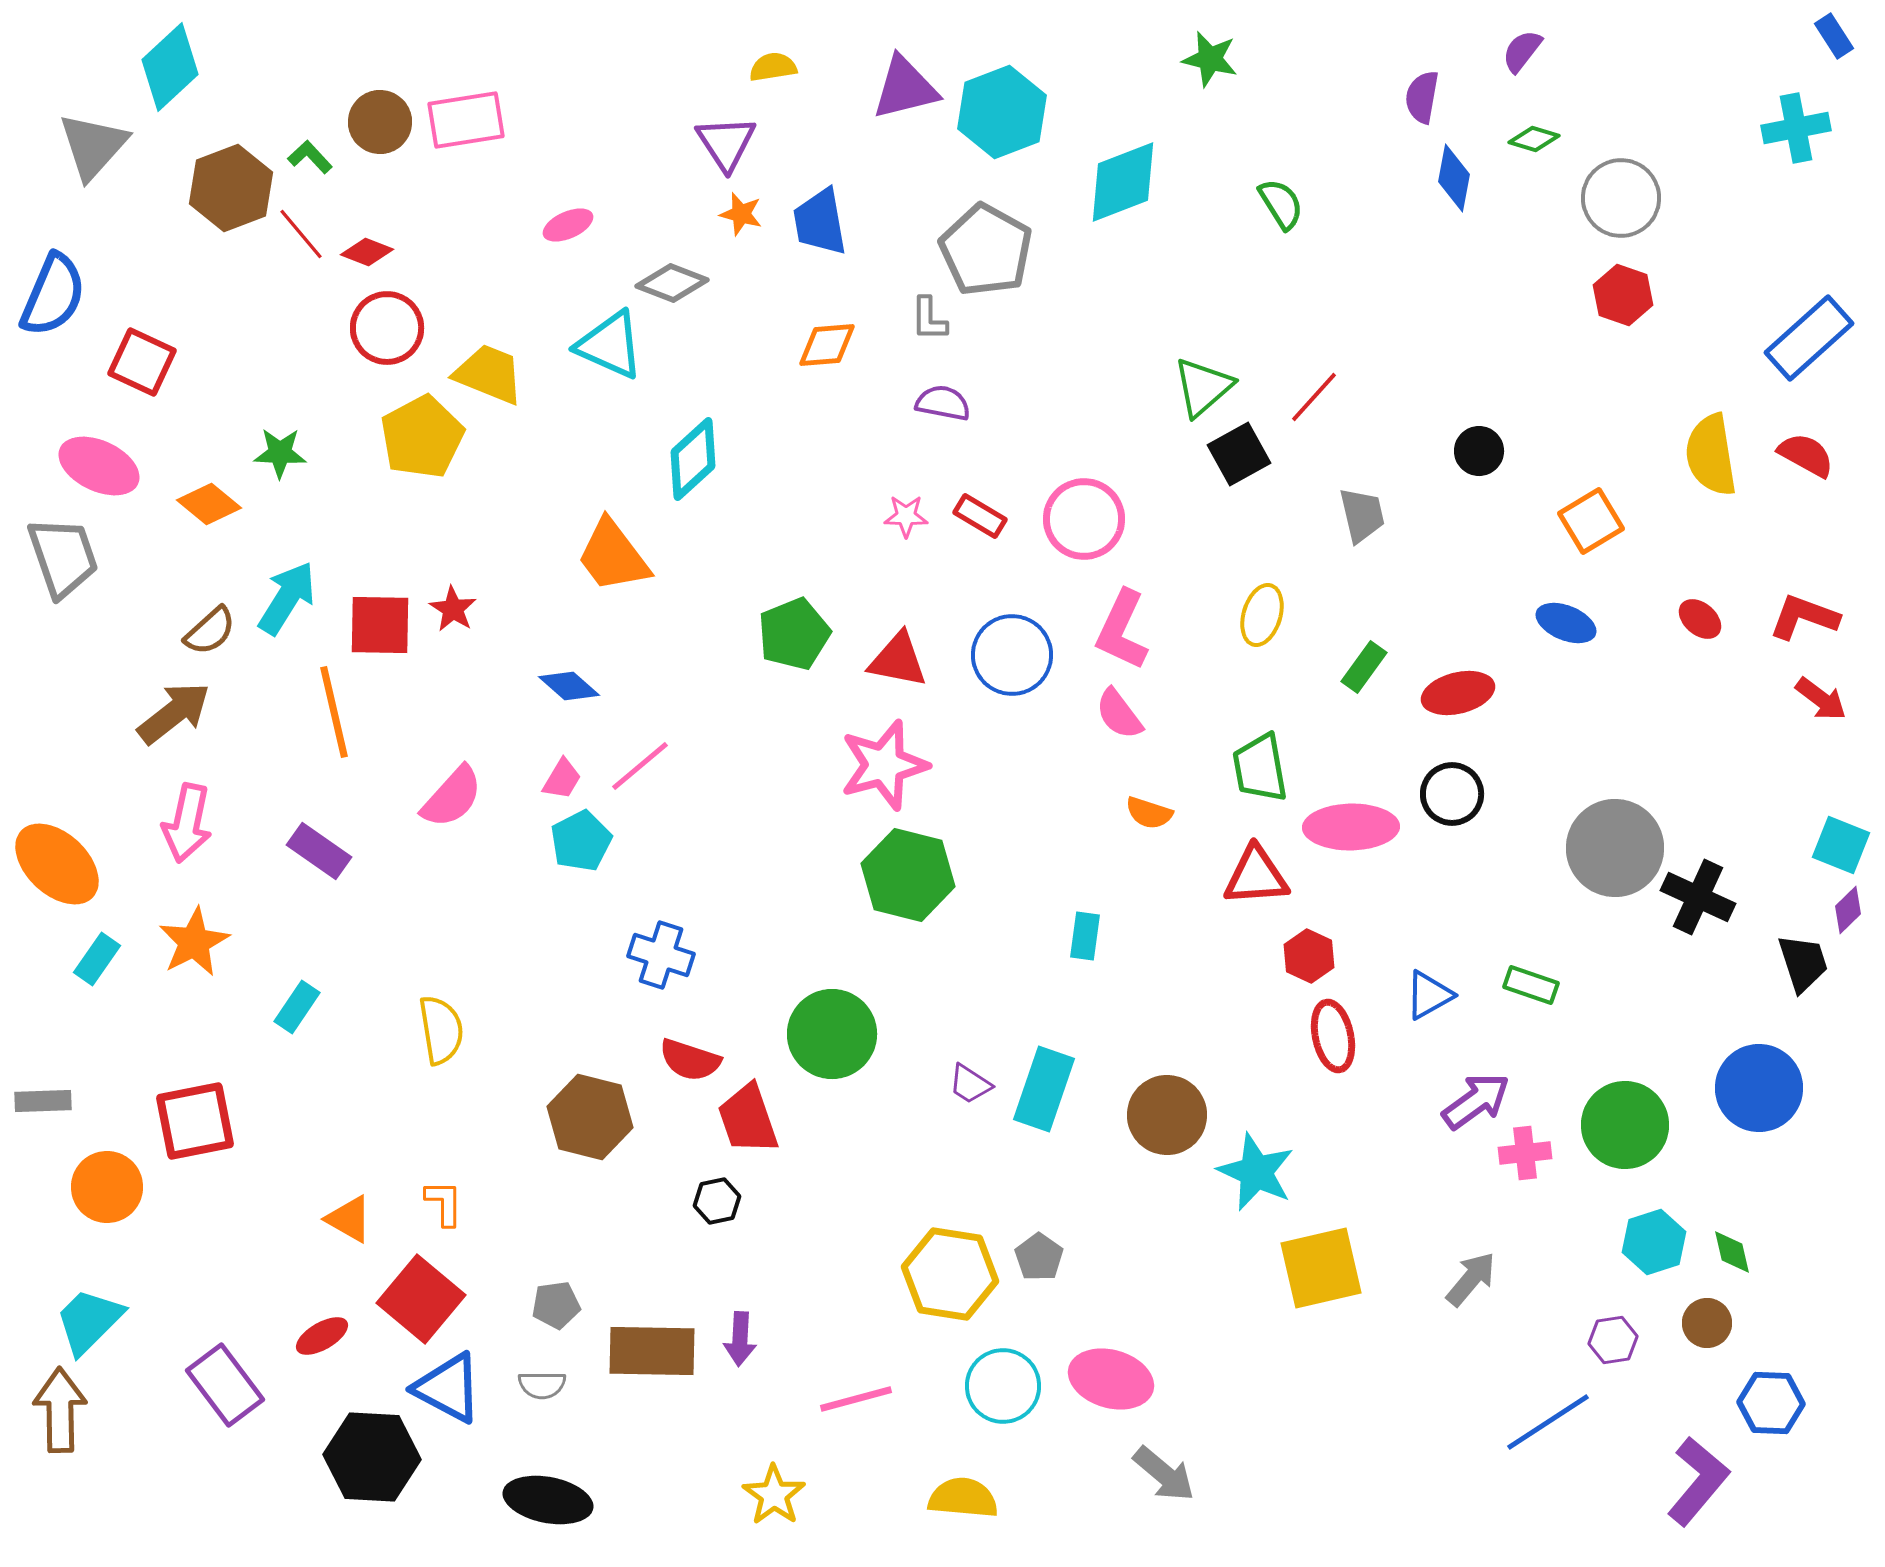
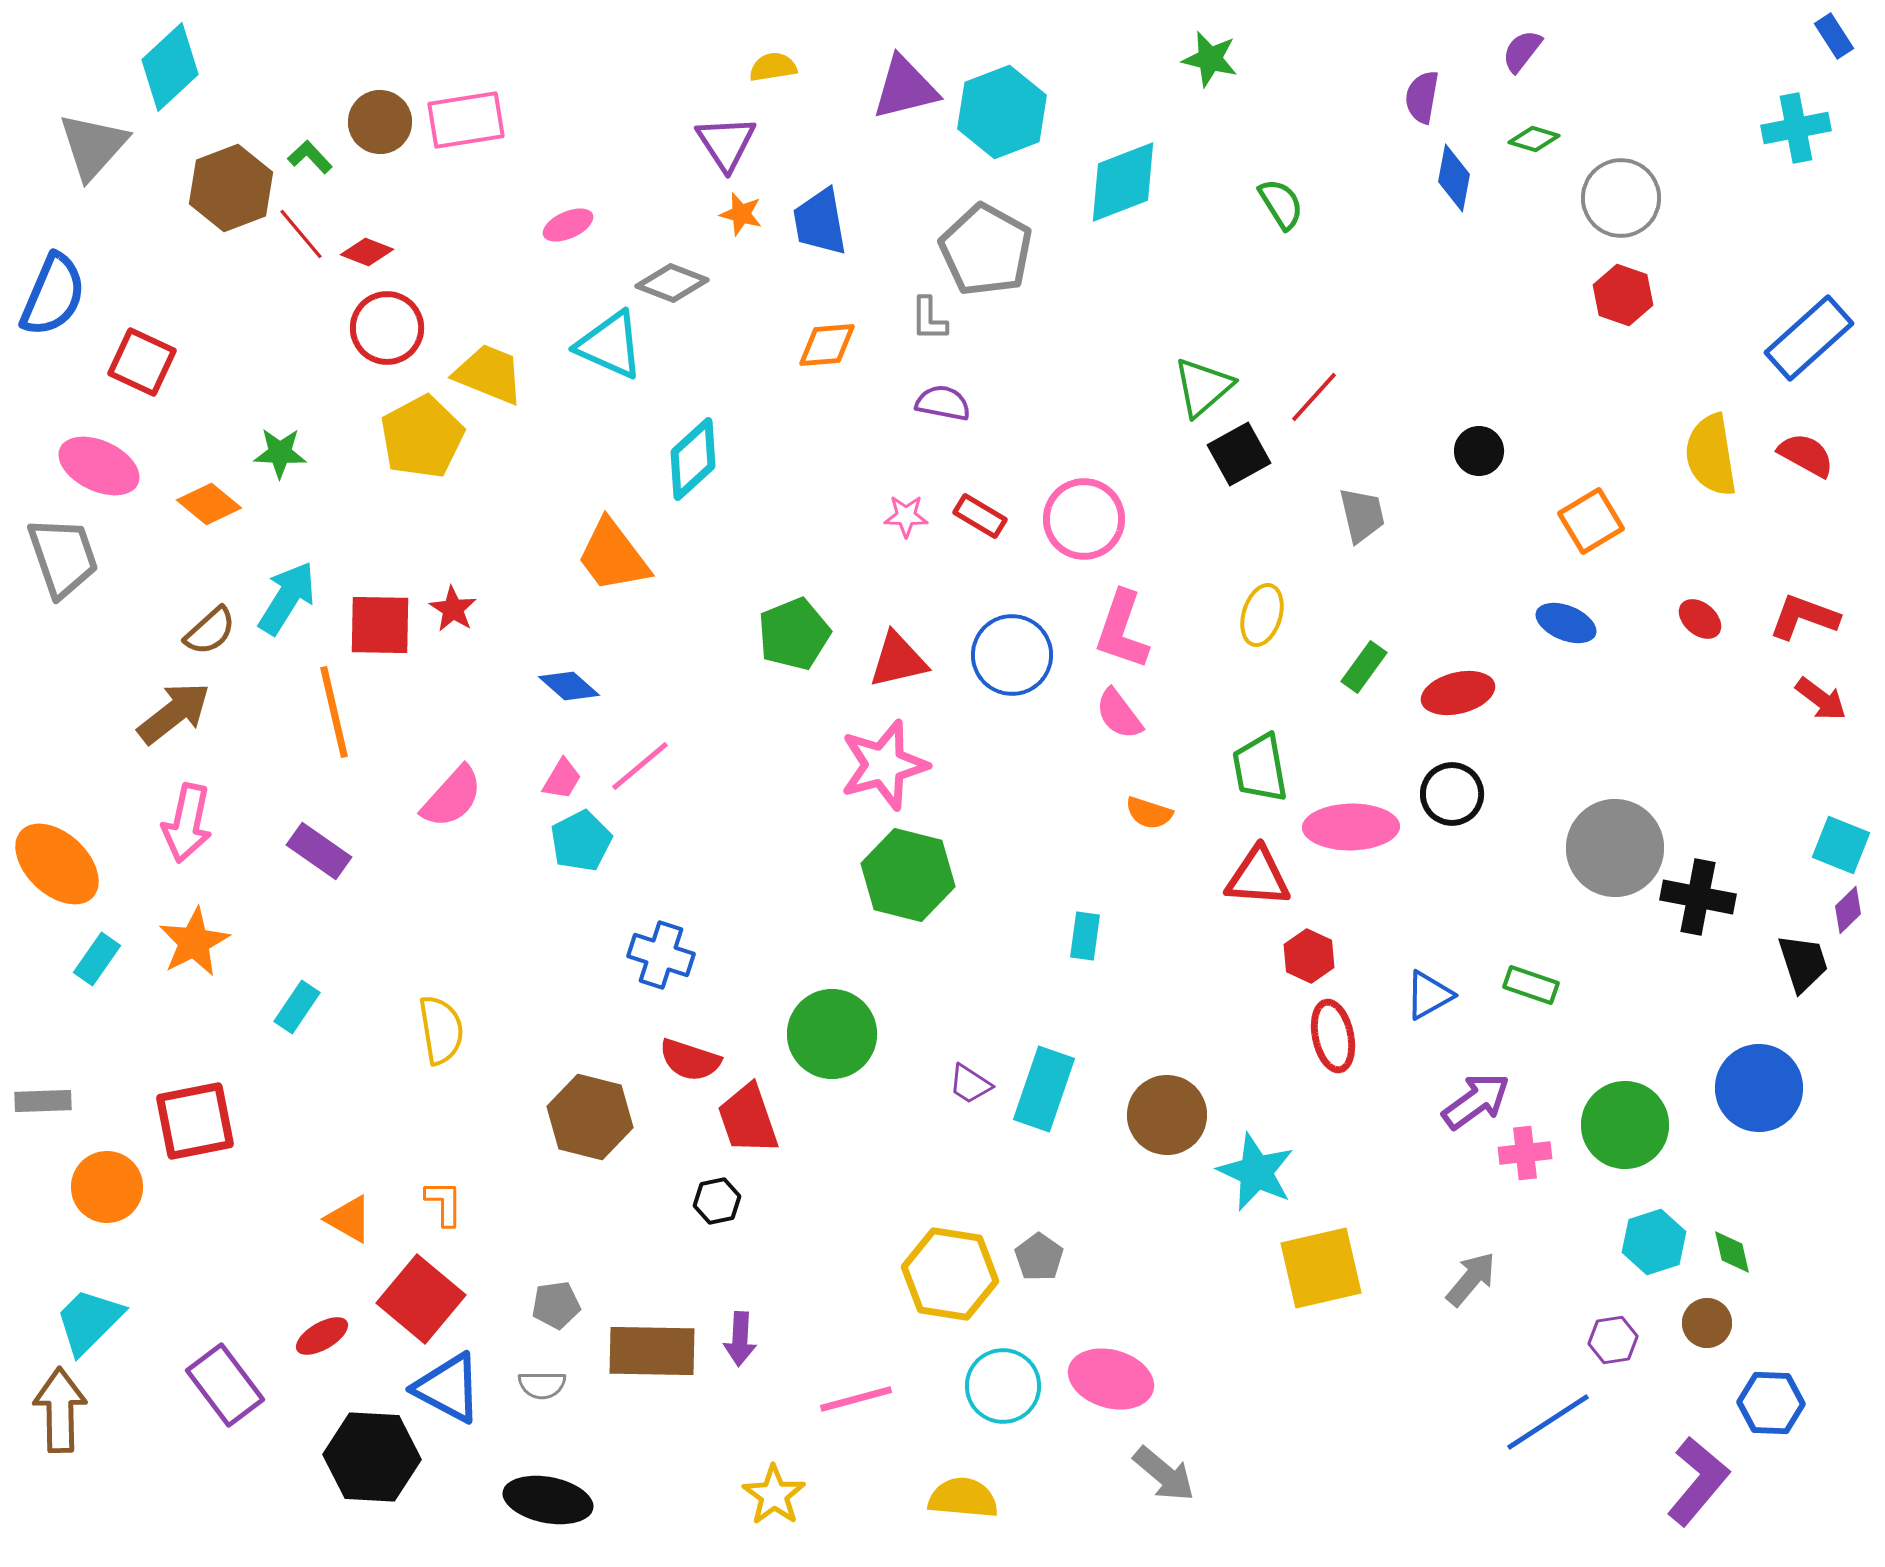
pink L-shape at (1122, 630): rotated 6 degrees counterclockwise
red triangle at (898, 660): rotated 24 degrees counterclockwise
red triangle at (1256, 876): moved 2 px right, 1 px down; rotated 8 degrees clockwise
black cross at (1698, 897): rotated 14 degrees counterclockwise
